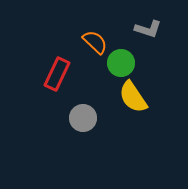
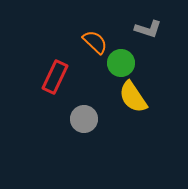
red rectangle: moved 2 px left, 3 px down
gray circle: moved 1 px right, 1 px down
